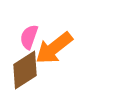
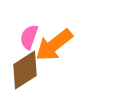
orange arrow: moved 3 px up
